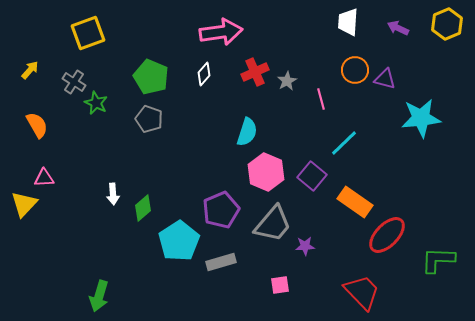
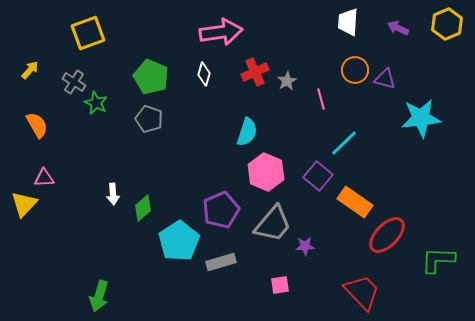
white diamond: rotated 25 degrees counterclockwise
purple square: moved 6 px right
